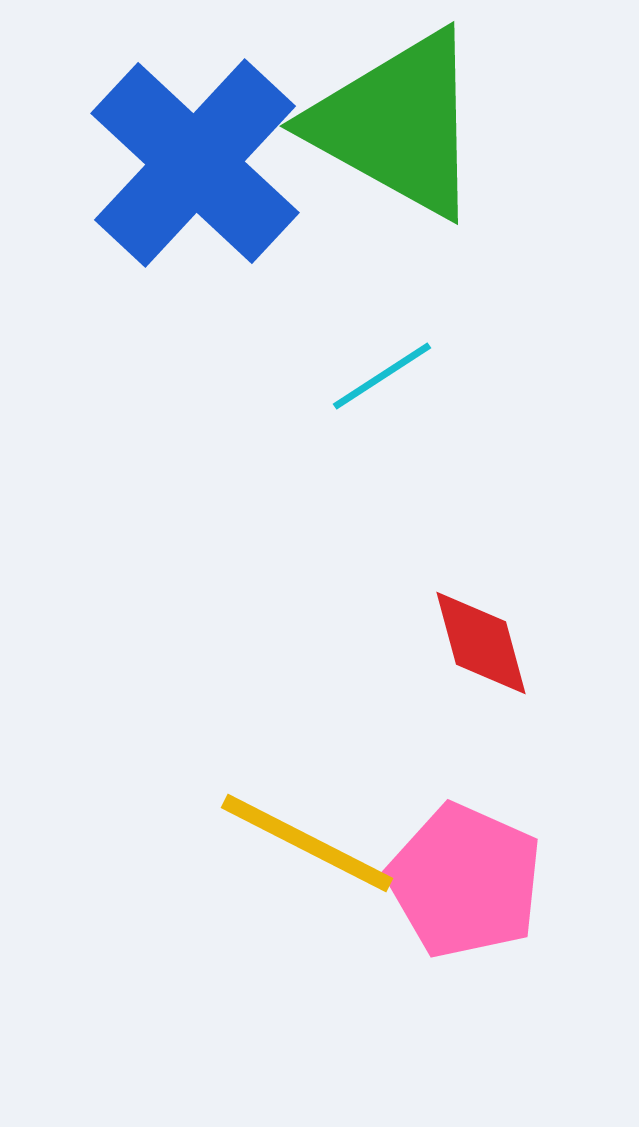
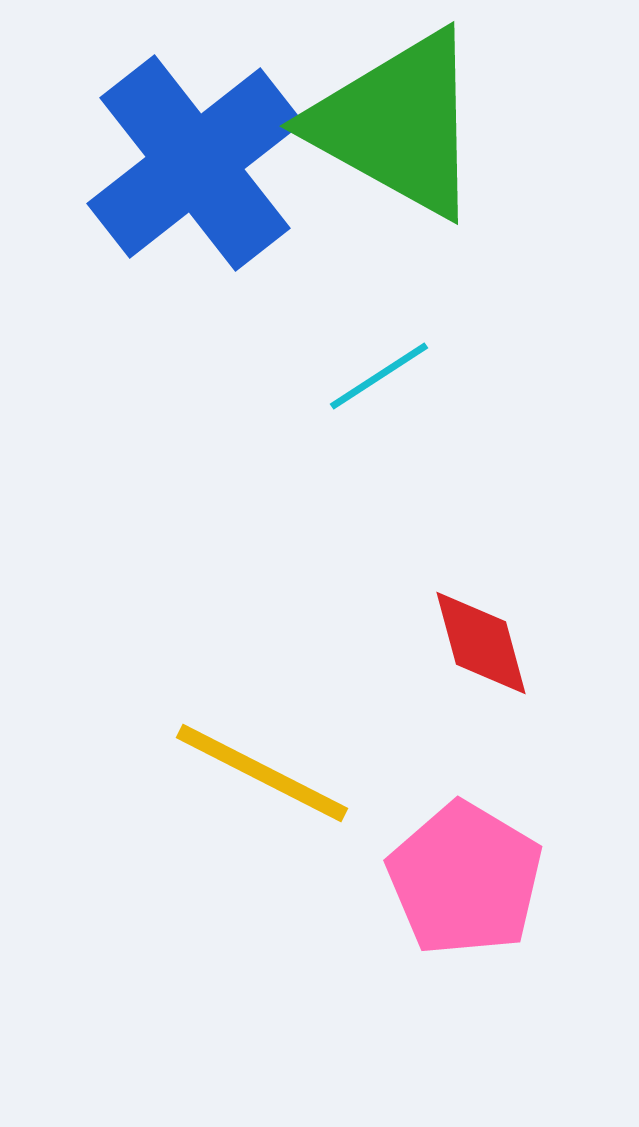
blue cross: rotated 9 degrees clockwise
cyan line: moved 3 px left
yellow line: moved 45 px left, 70 px up
pink pentagon: moved 2 px up; rotated 7 degrees clockwise
